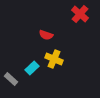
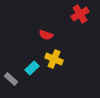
red cross: rotated 18 degrees clockwise
